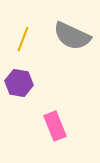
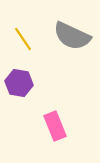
yellow line: rotated 55 degrees counterclockwise
